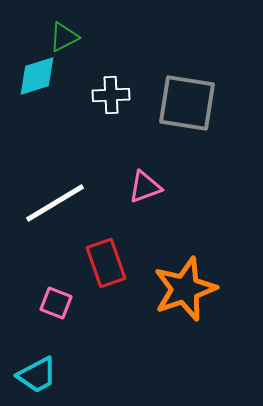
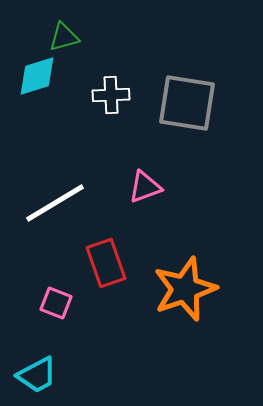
green triangle: rotated 12 degrees clockwise
